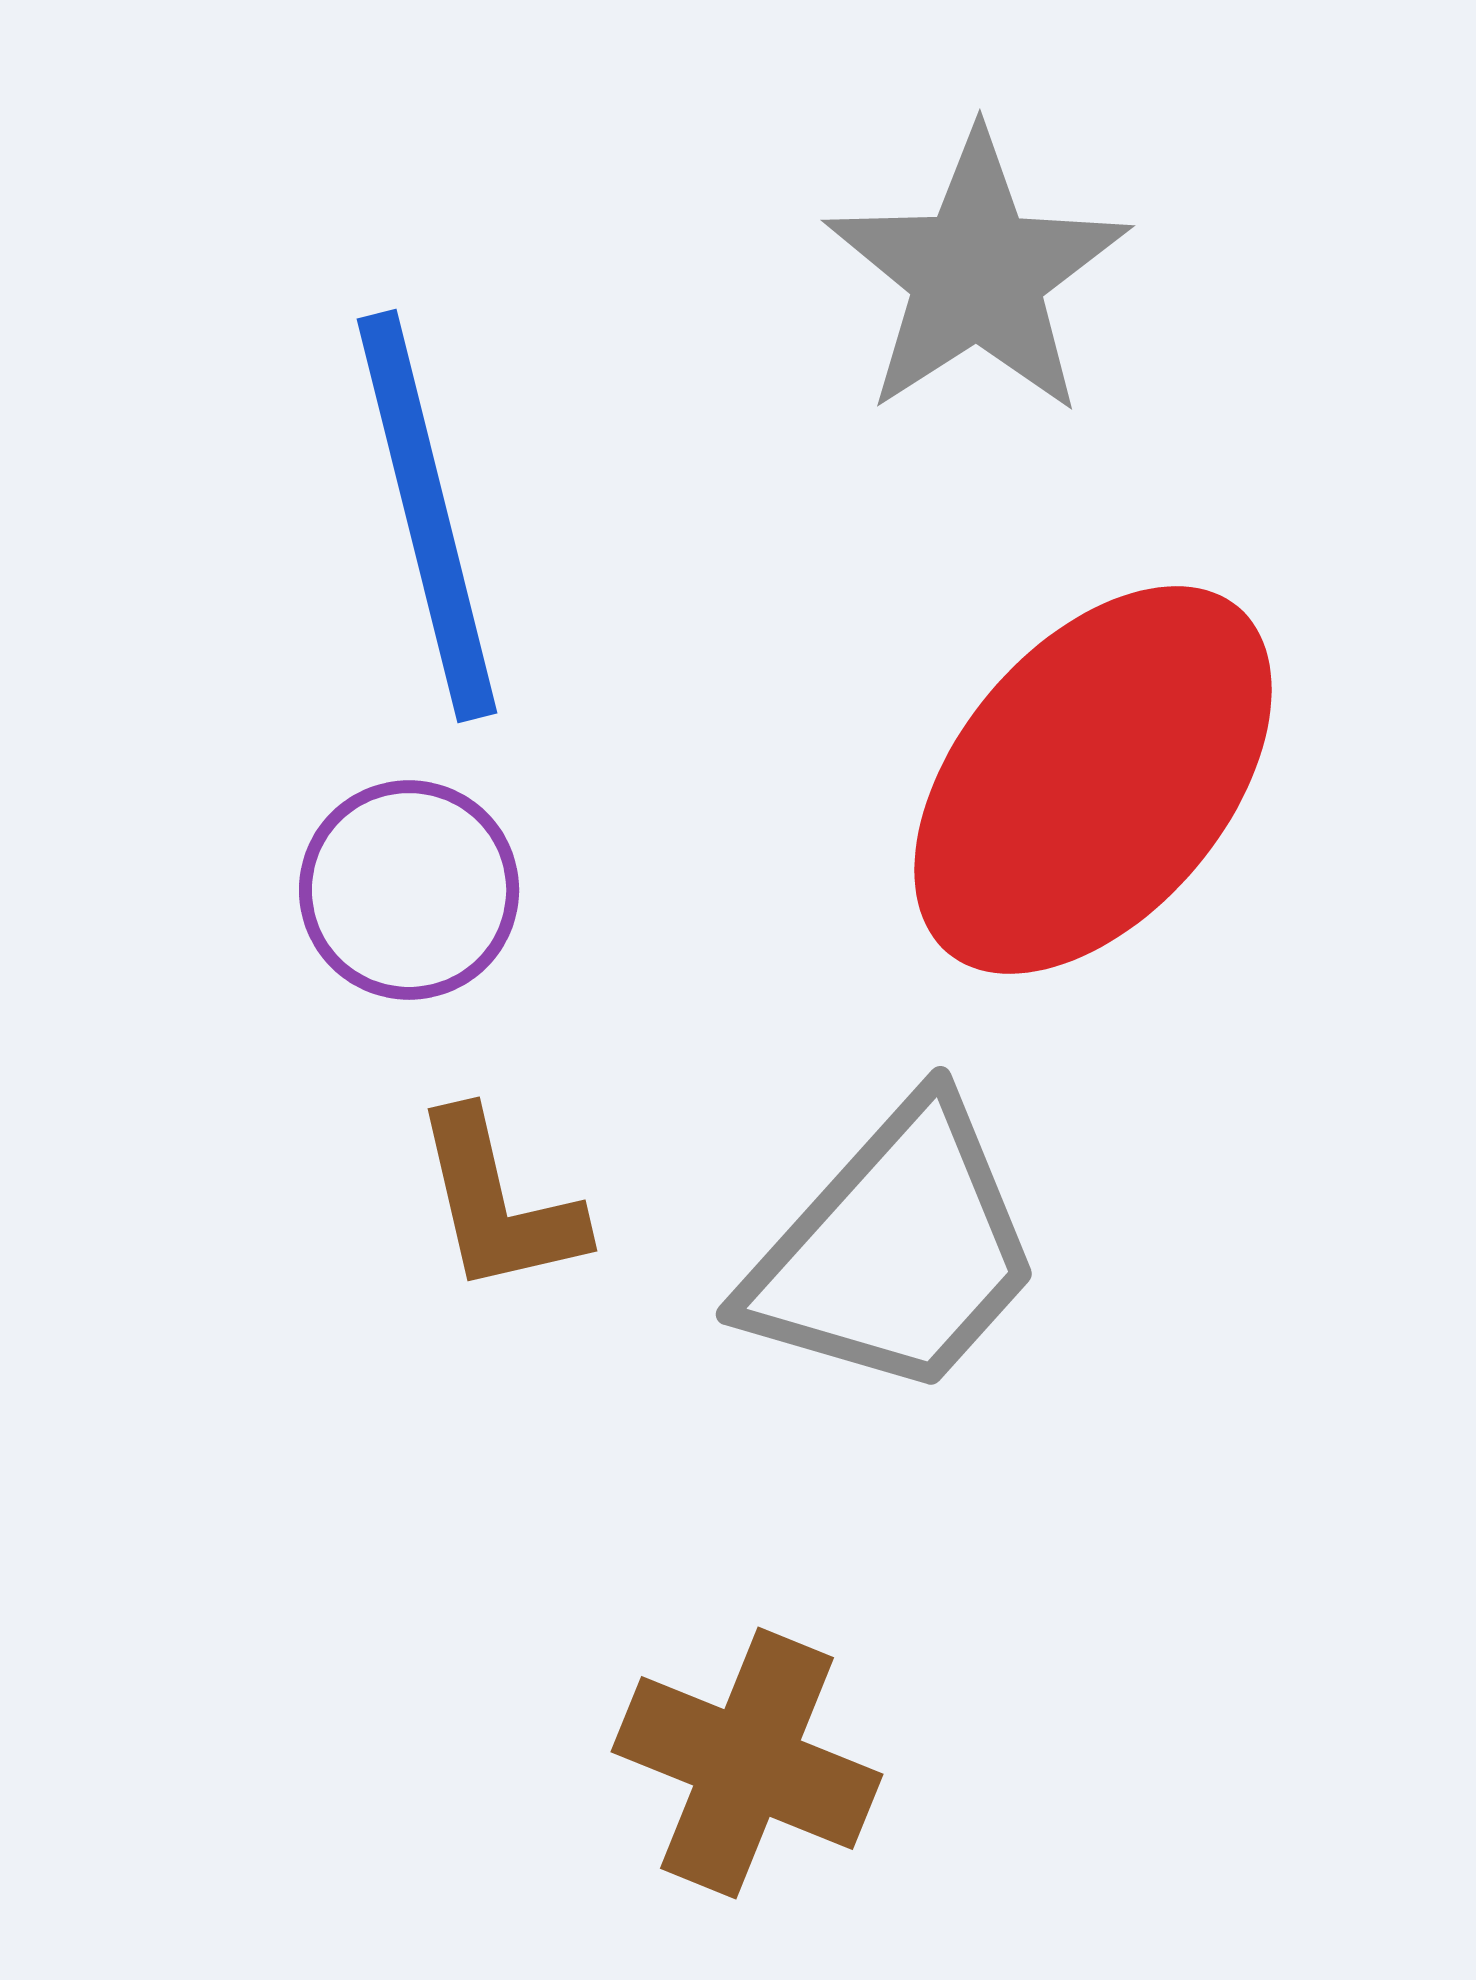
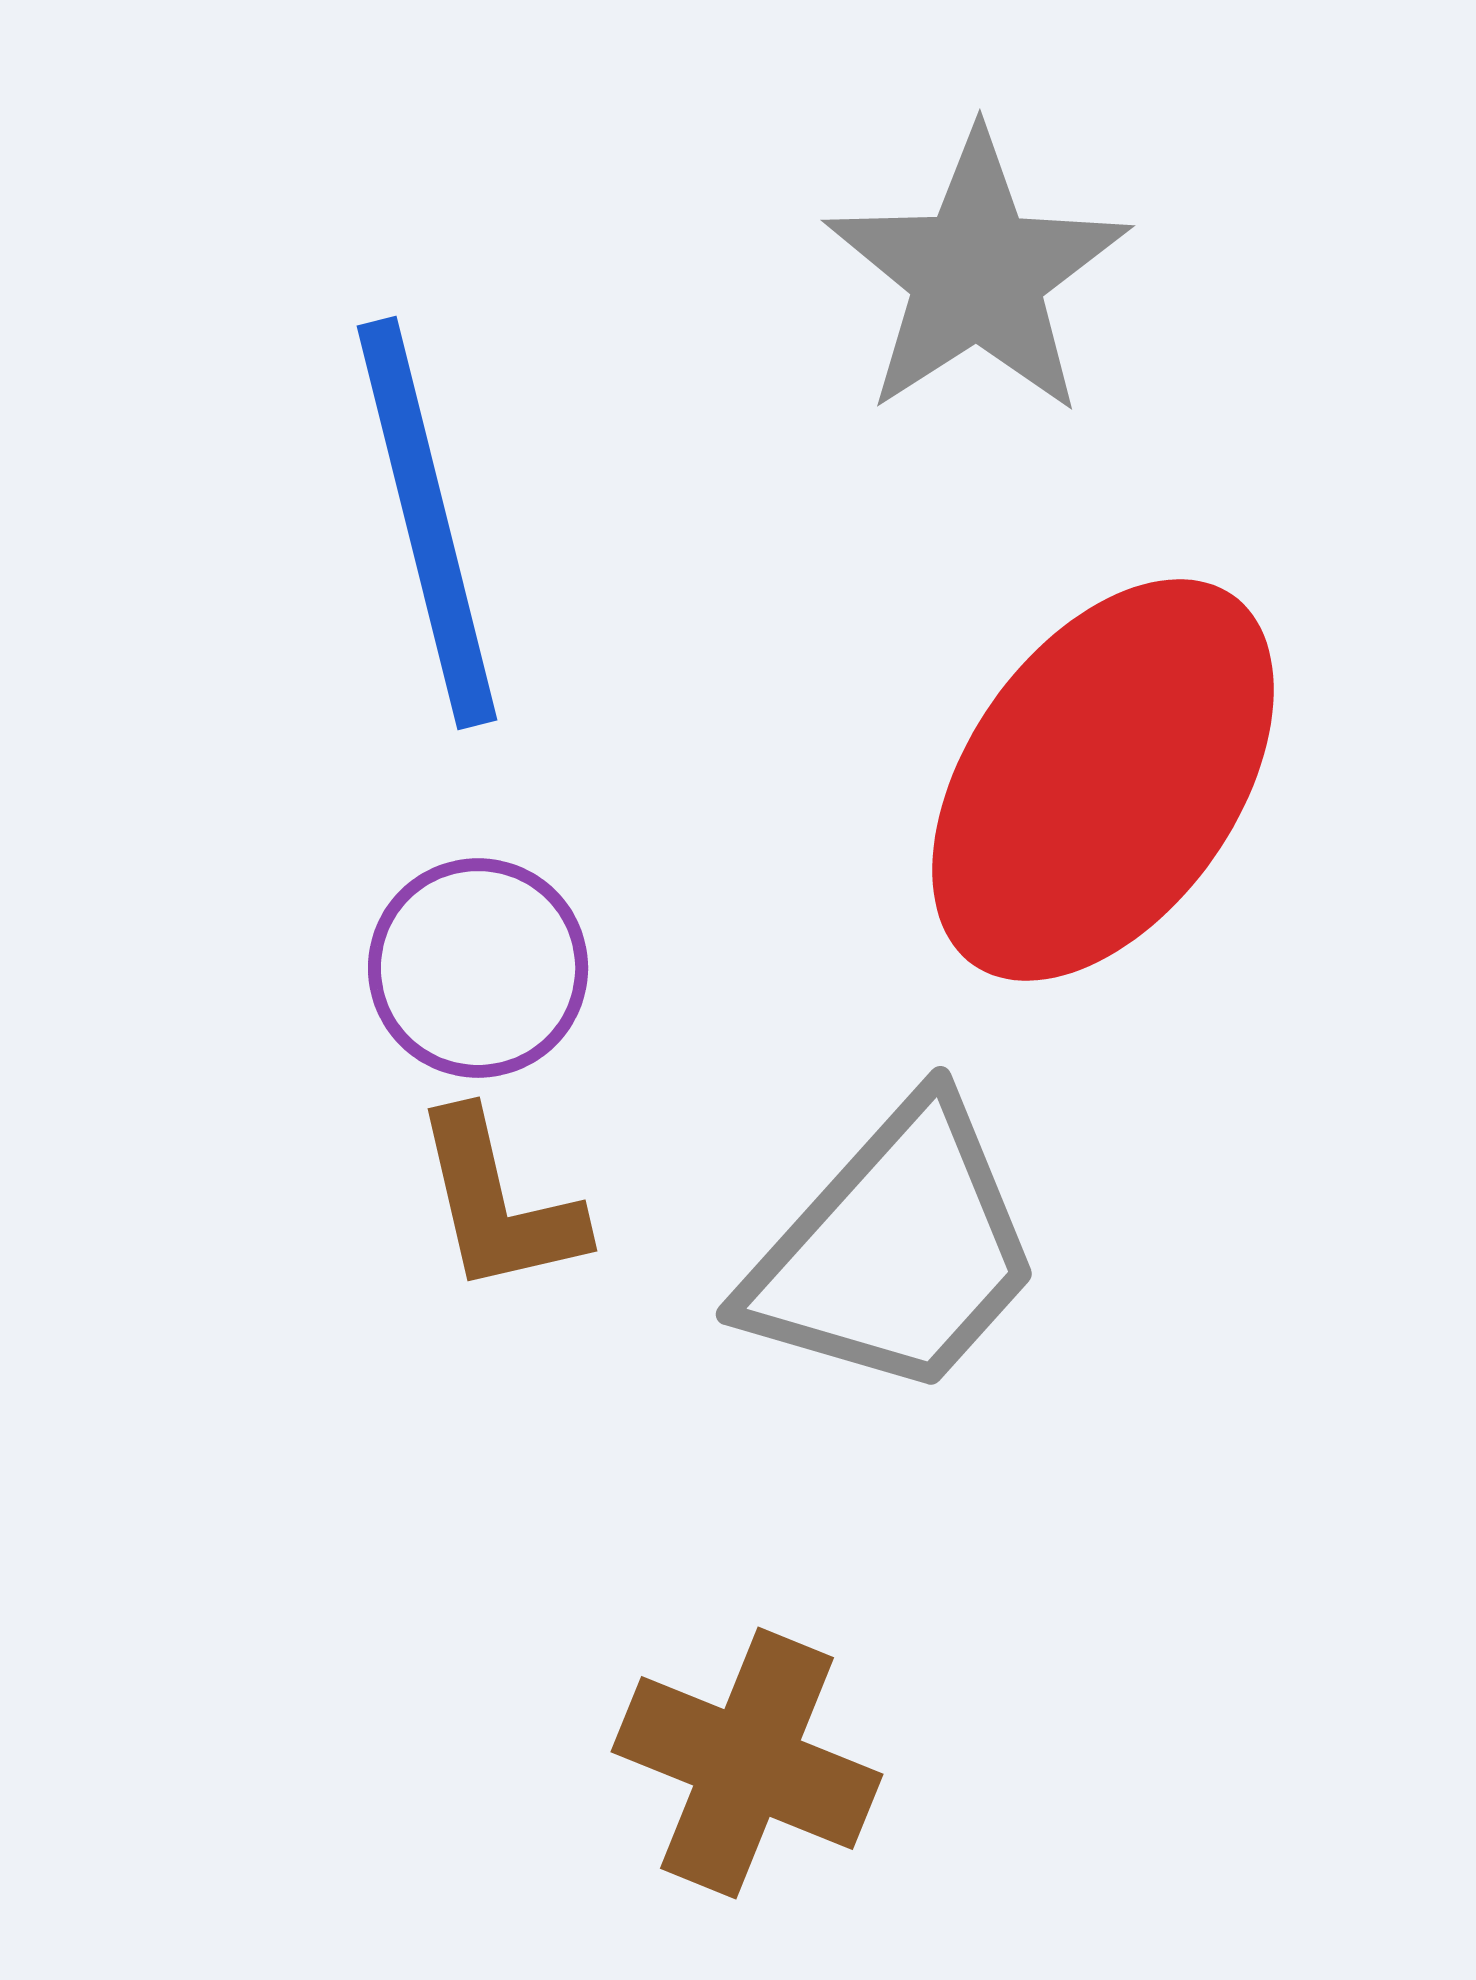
blue line: moved 7 px down
red ellipse: moved 10 px right; rotated 5 degrees counterclockwise
purple circle: moved 69 px right, 78 px down
